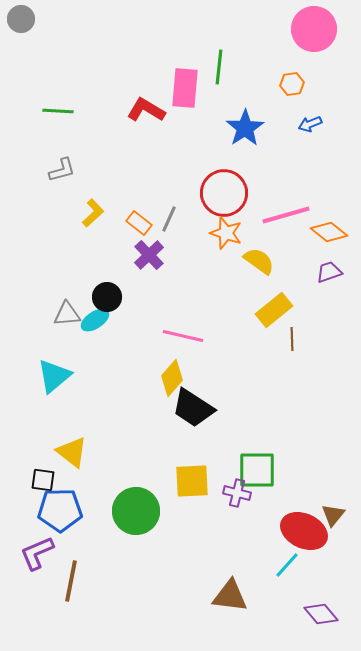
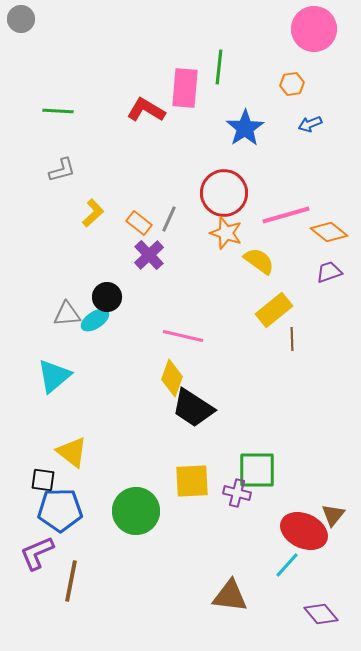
yellow diamond at (172, 378): rotated 21 degrees counterclockwise
